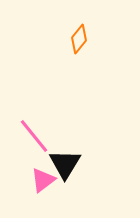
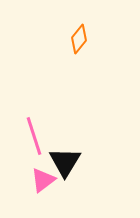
pink line: rotated 21 degrees clockwise
black triangle: moved 2 px up
